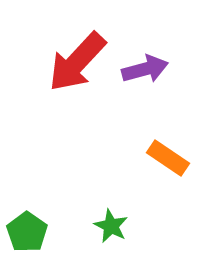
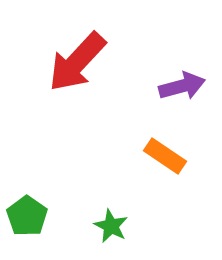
purple arrow: moved 37 px right, 17 px down
orange rectangle: moved 3 px left, 2 px up
green pentagon: moved 16 px up
